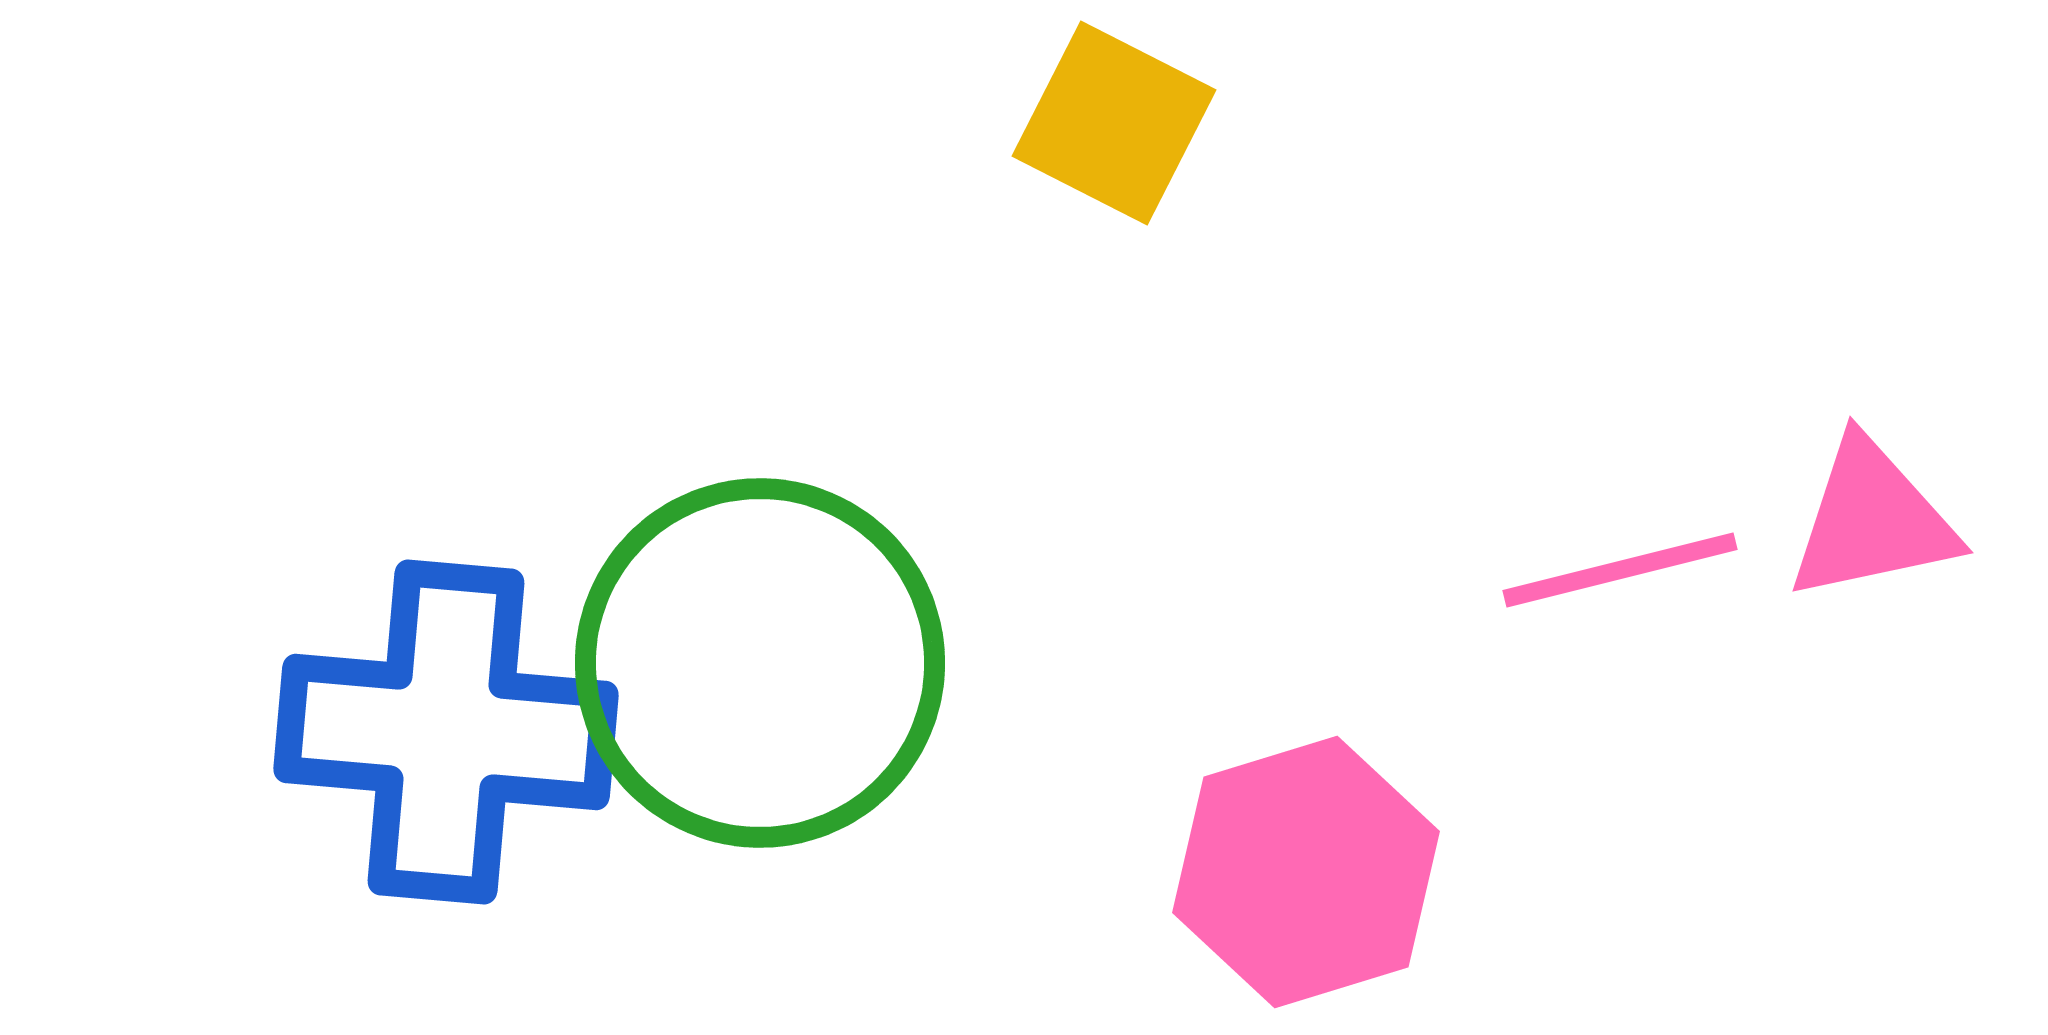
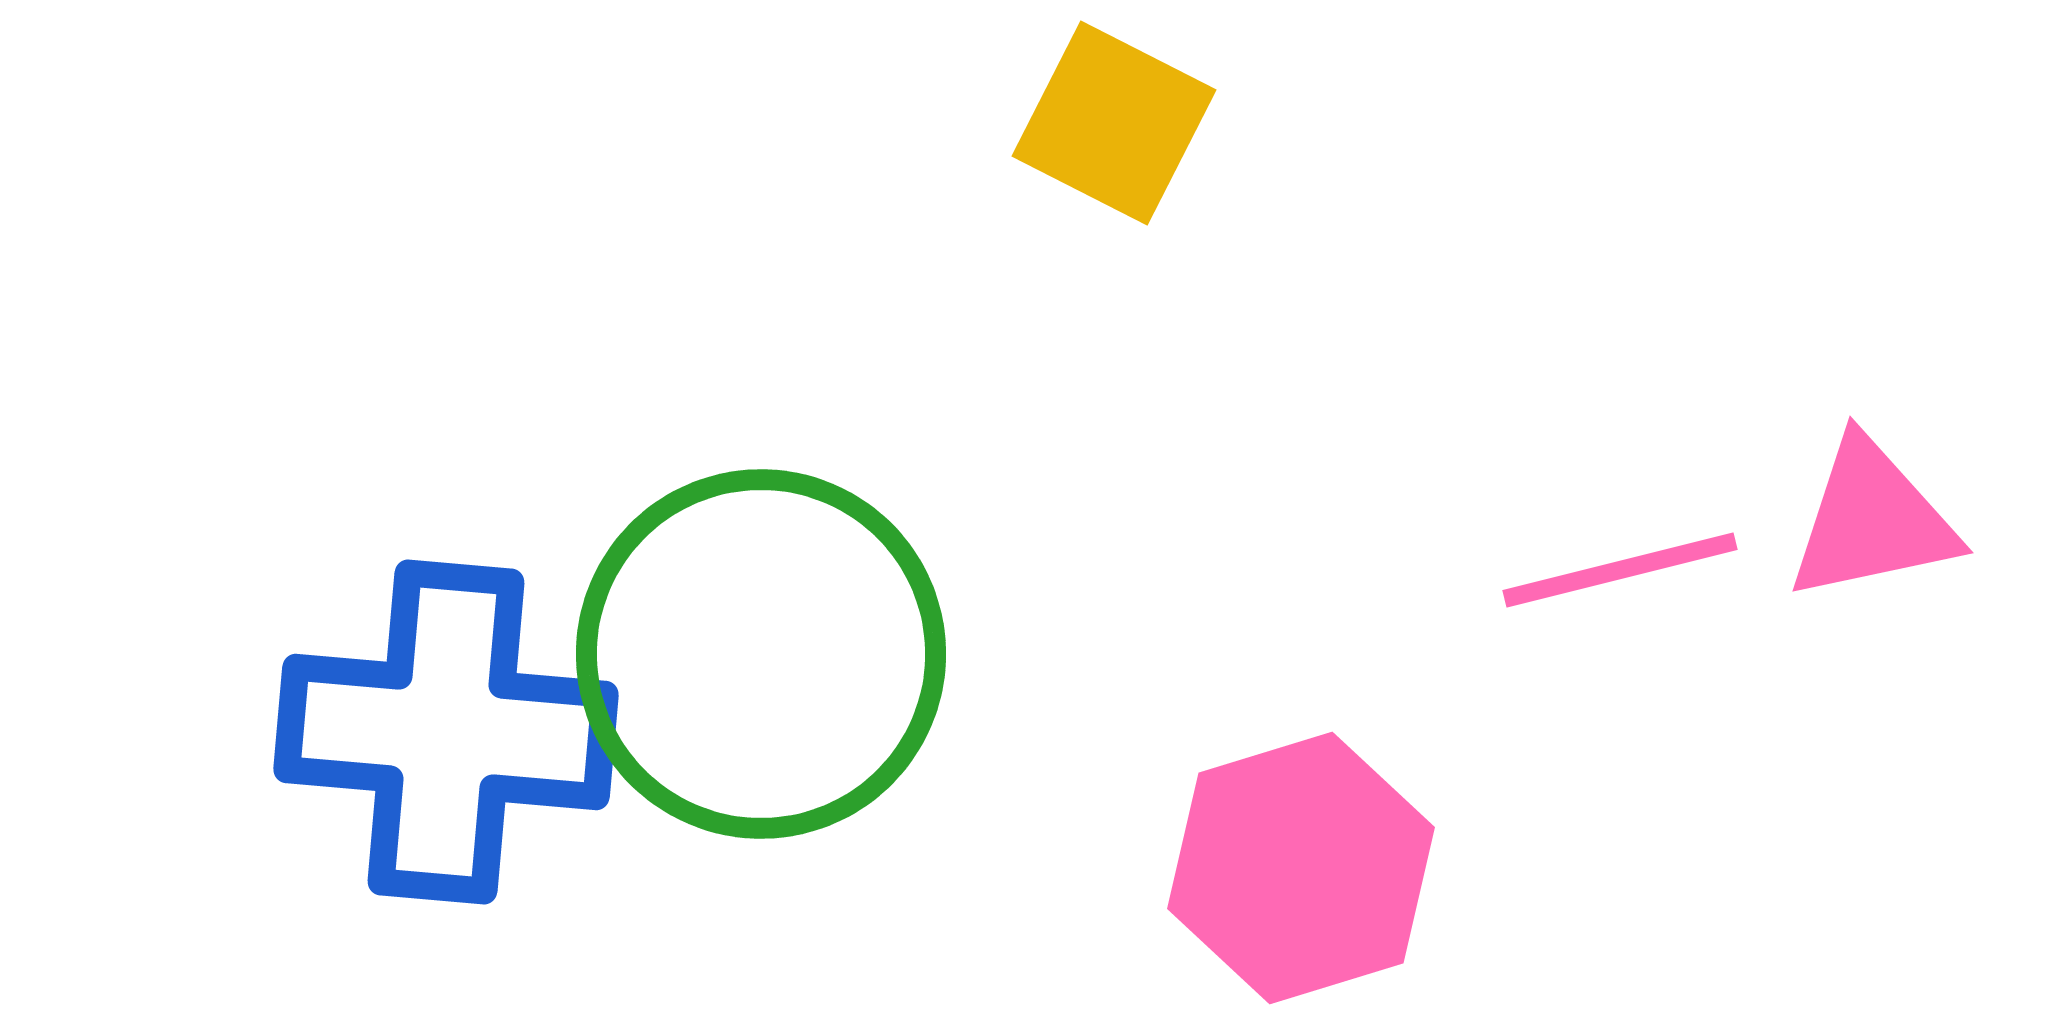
green circle: moved 1 px right, 9 px up
pink hexagon: moved 5 px left, 4 px up
